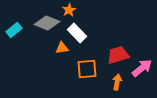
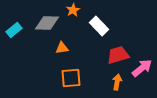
orange star: moved 4 px right
gray diamond: rotated 20 degrees counterclockwise
white rectangle: moved 22 px right, 7 px up
orange square: moved 16 px left, 9 px down
